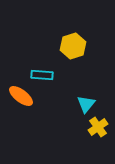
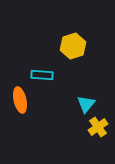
orange ellipse: moved 1 px left, 4 px down; rotated 40 degrees clockwise
